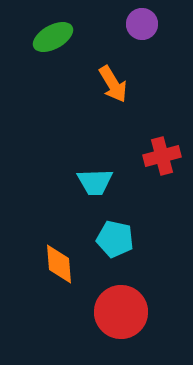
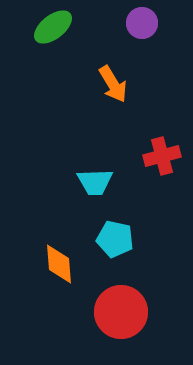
purple circle: moved 1 px up
green ellipse: moved 10 px up; rotated 9 degrees counterclockwise
